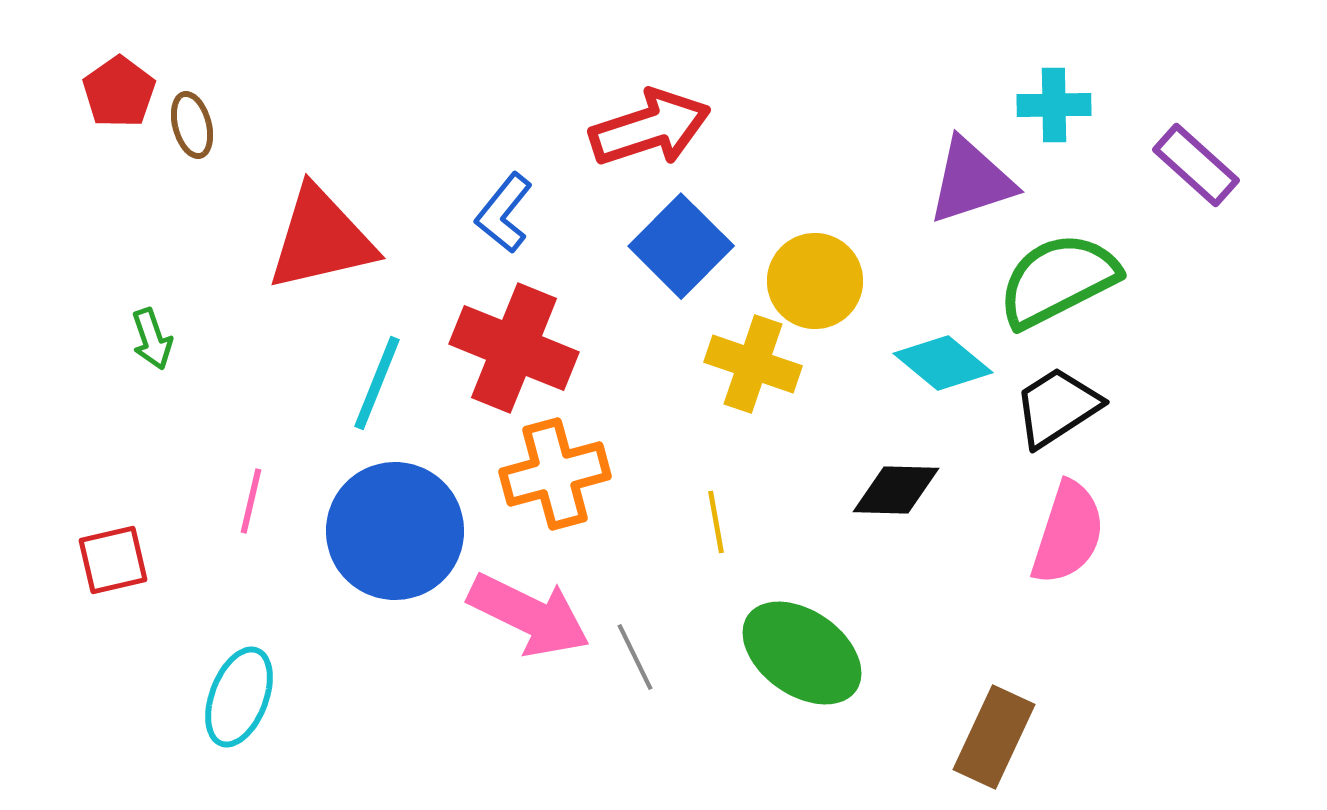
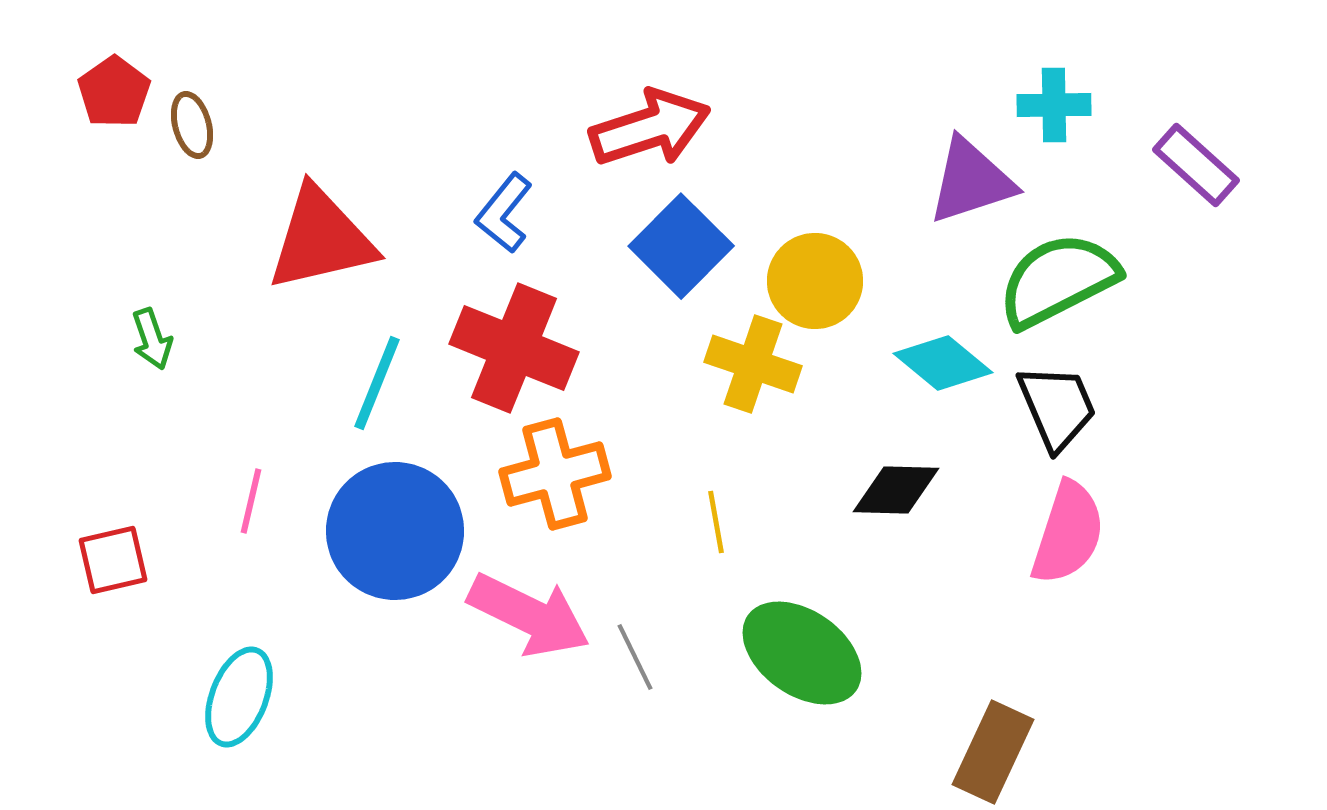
red pentagon: moved 5 px left
black trapezoid: rotated 100 degrees clockwise
brown rectangle: moved 1 px left, 15 px down
